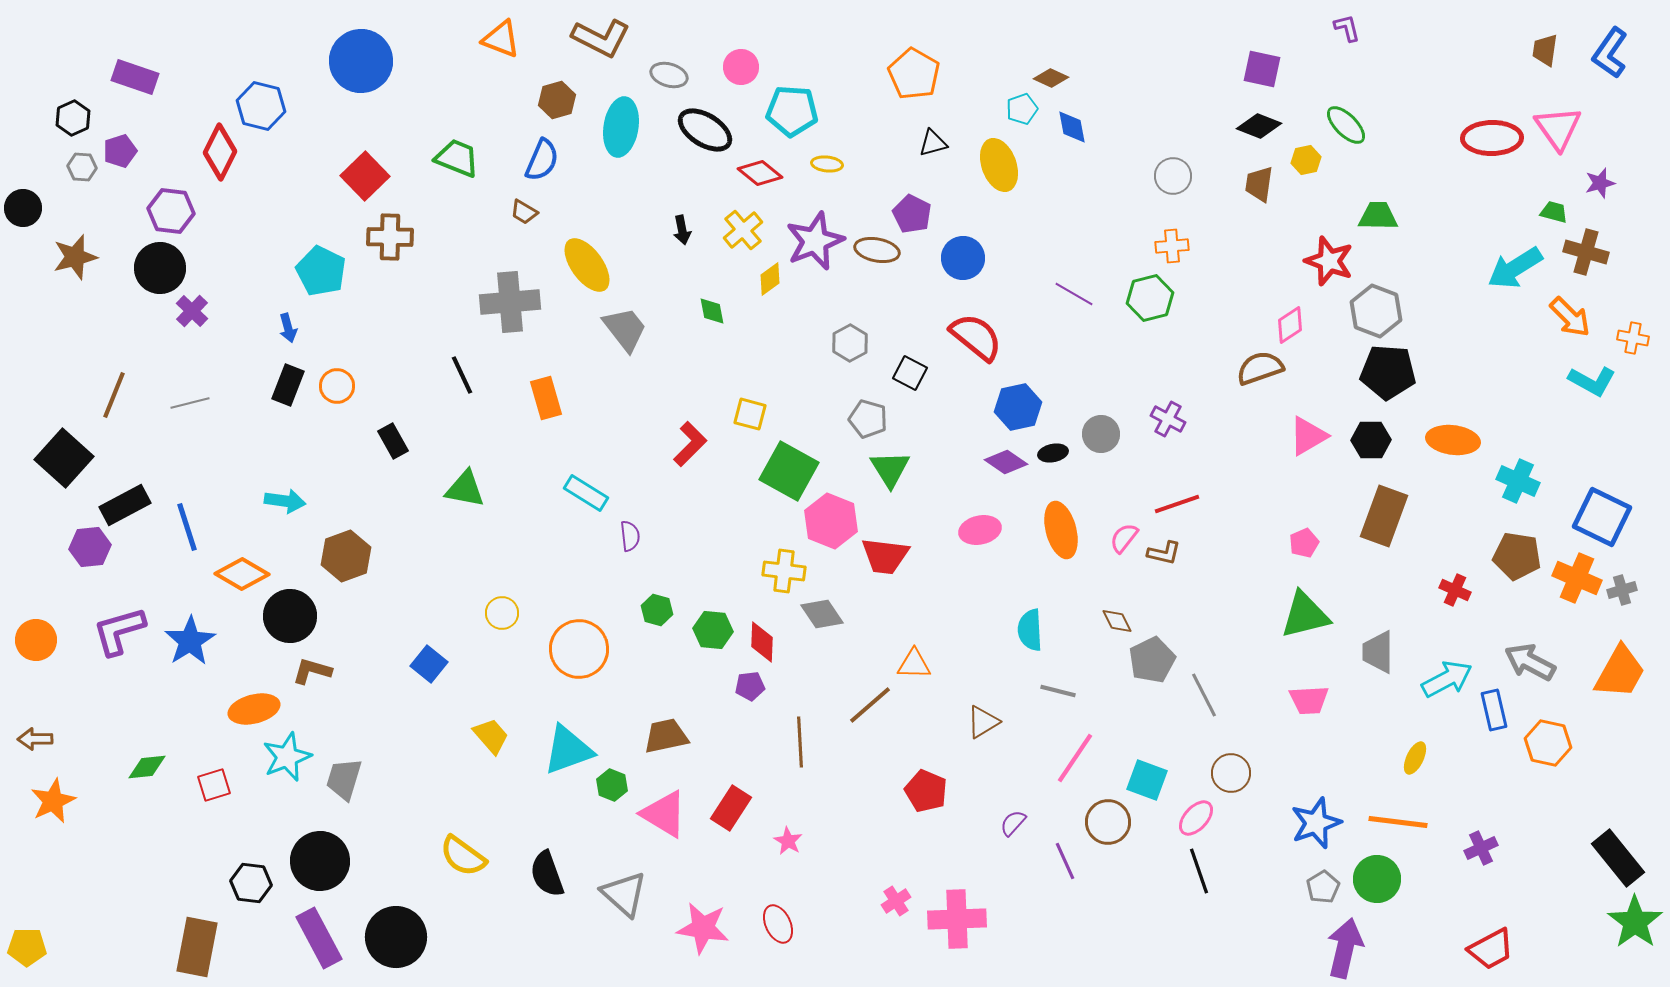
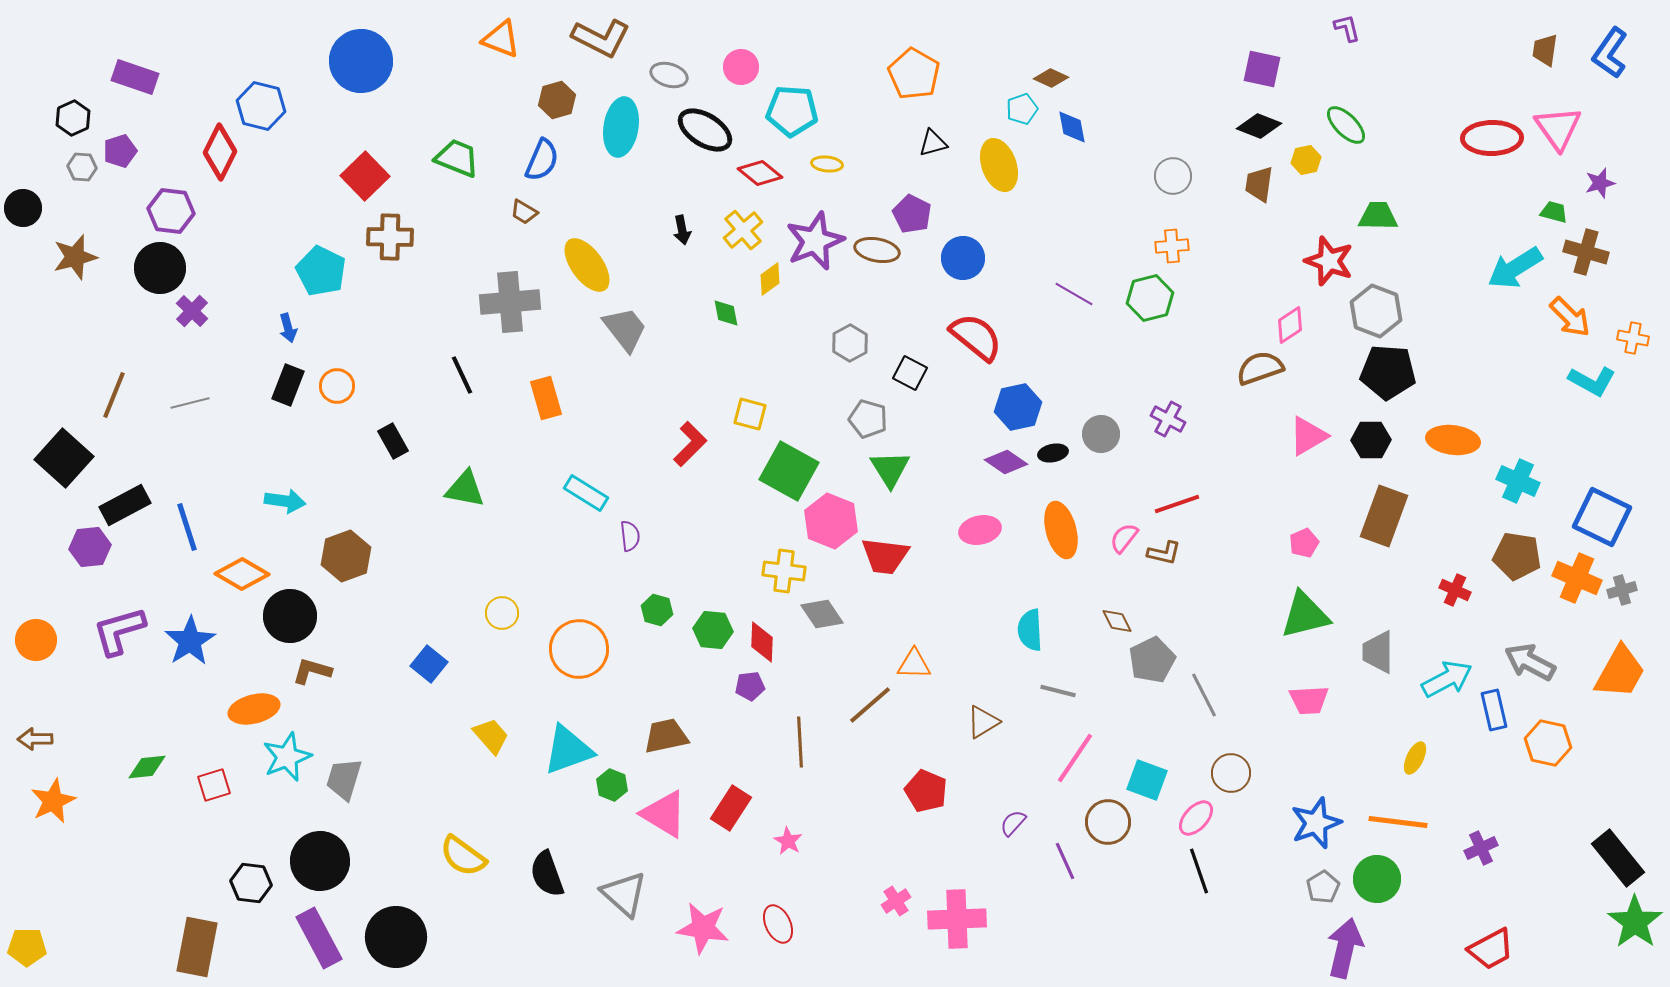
green diamond at (712, 311): moved 14 px right, 2 px down
